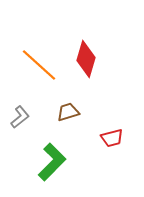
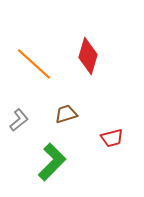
red diamond: moved 2 px right, 3 px up
orange line: moved 5 px left, 1 px up
brown trapezoid: moved 2 px left, 2 px down
gray L-shape: moved 1 px left, 3 px down
